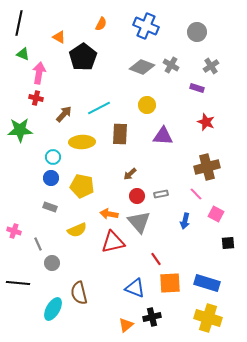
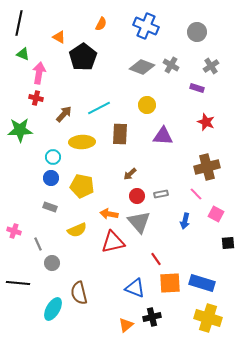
blue rectangle at (207, 283): moved 5 px left
